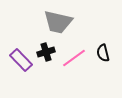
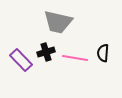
black semicircle: rotated 18 degrees clockwise
pink line: moved 1 px right; rotated 45 degrees clockwise
